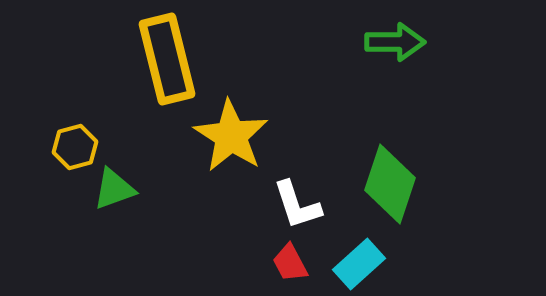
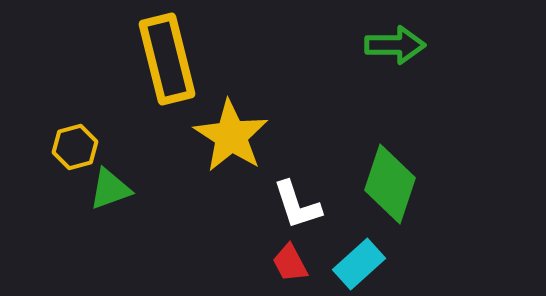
green arrow: moved 3 px down
green triangle: moved 4 px left
